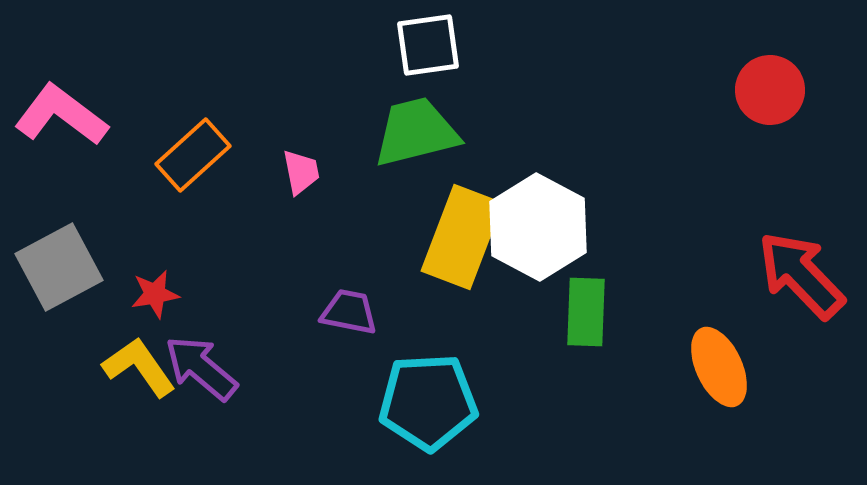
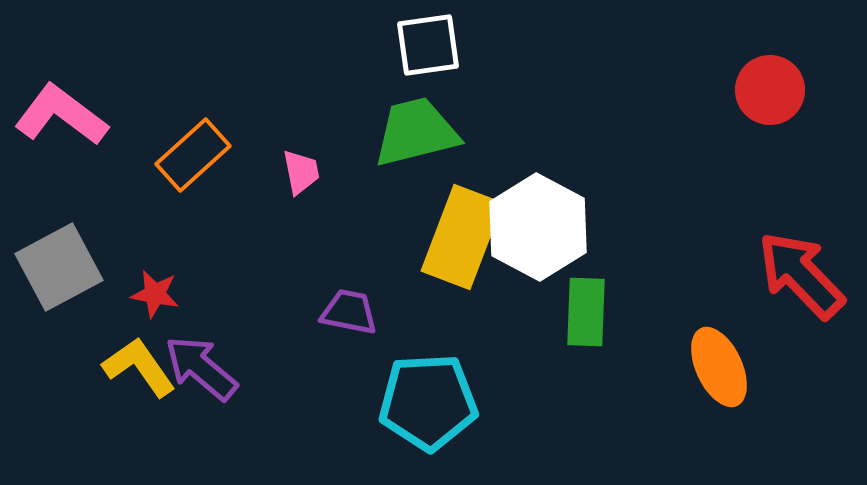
red star: rotated 21 degrees clockwise
